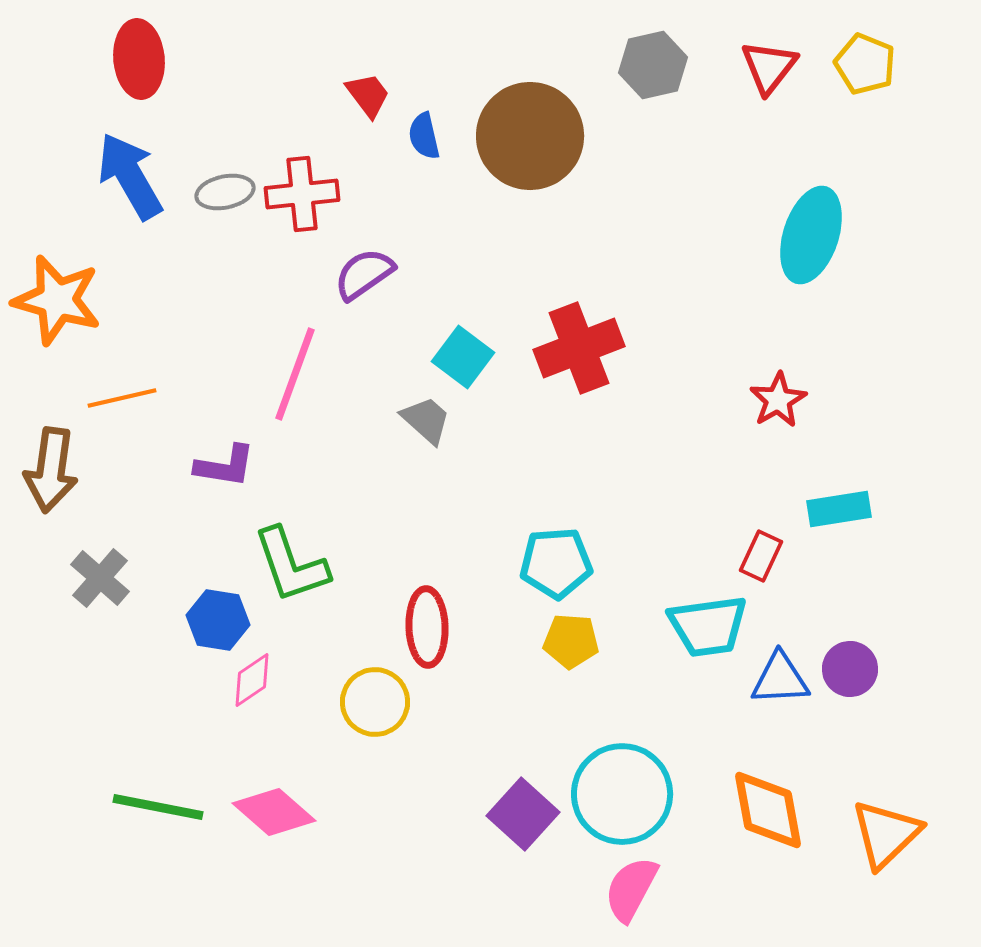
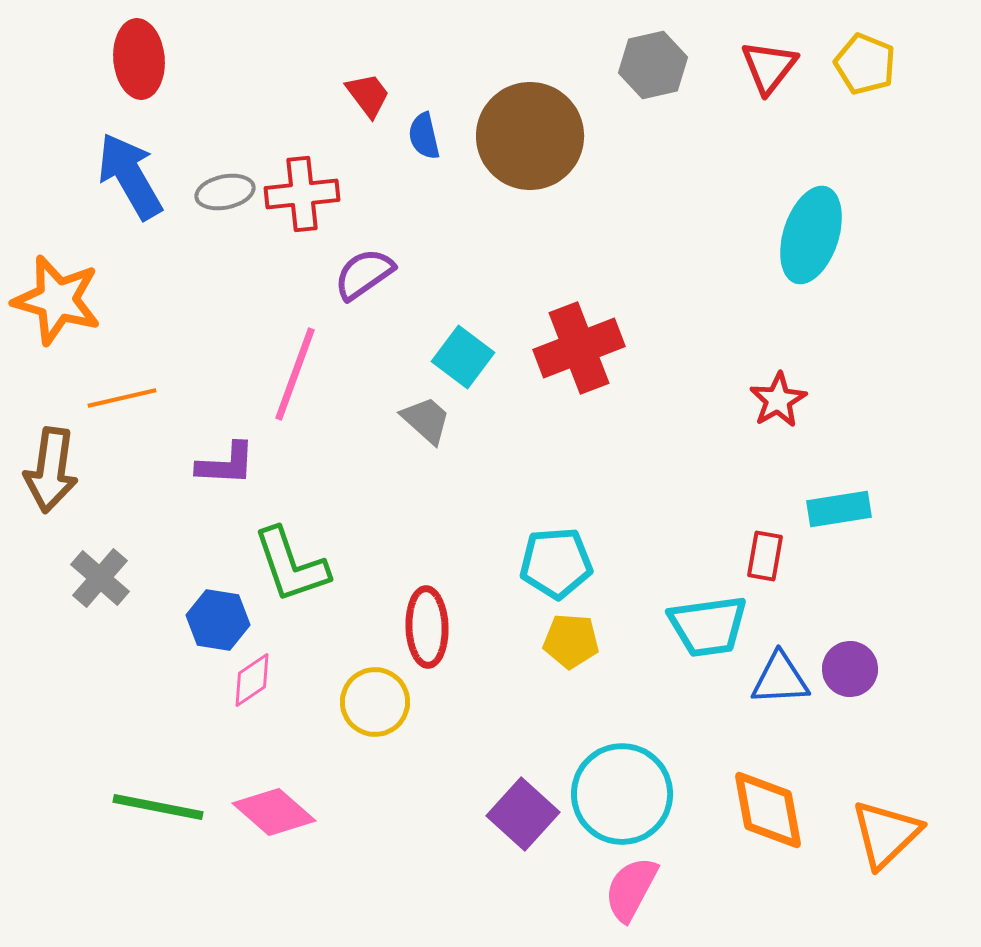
purple L-shape at (225, 466): moved 1 px right, 2 px up; rotated 6 degrees counterclockwise
red rectangle at (761, 556): moved 4 px right; rotated 15 degrees counterclockwise
